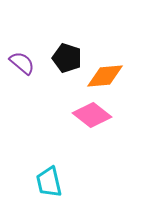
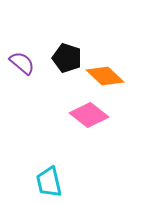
orange diamond: rotated 48 degrees clockwise
pink diamond: moved 3 px left
